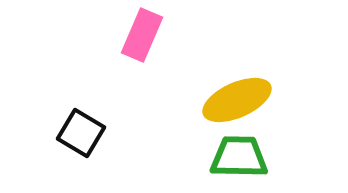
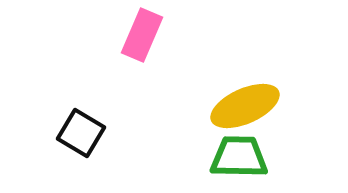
yellow ellipse: moved 8 px right, 6 px down
